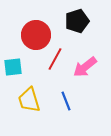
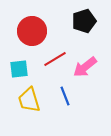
black pentagon: moved 7 px right
red circle: moved 4 px left, 4 px up
red line: rotated 30 degrees clockwise
cyan square: moved 6 px right, 2 px down
blue line: moved 1 px left, 5 px up
